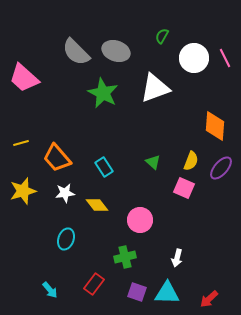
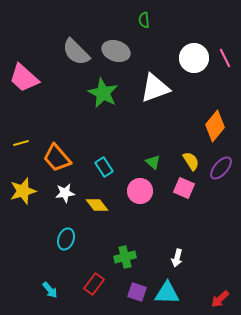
green semicircle: moved 18 px left, 16 px up; rotated 35 degrees counterclockwise
orange diamond: rotated 36 degrees clockwise
yellow semicircle: rotated 54 degrees counterclockwise
pink circle: moved 29 px up
red arrow: moved 11 px right
